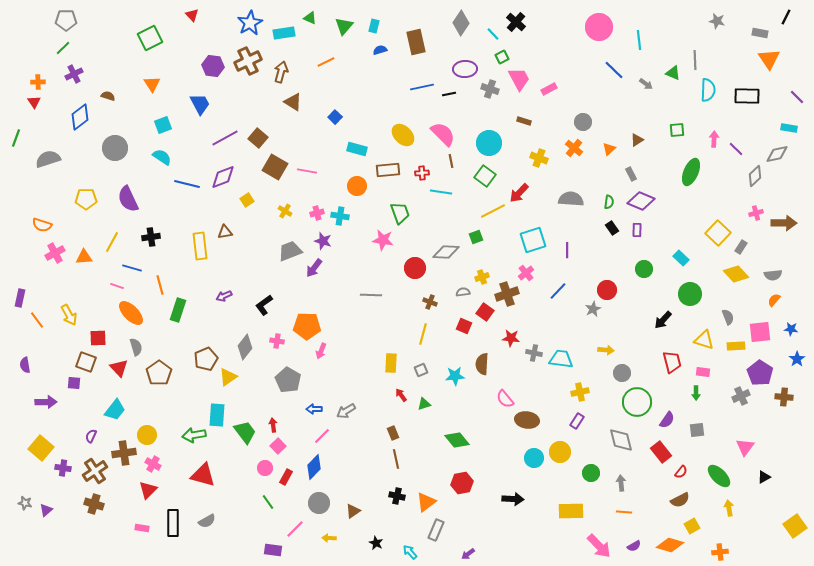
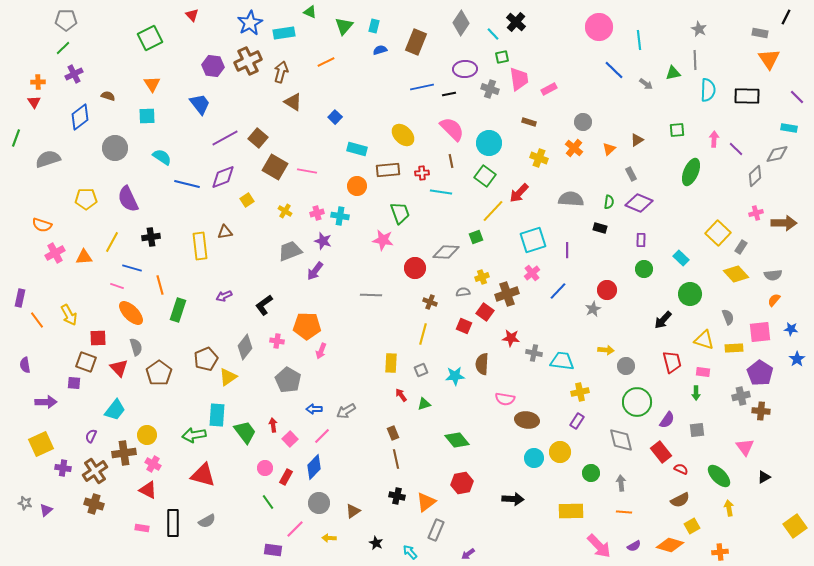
green triangle at (310, 18): moved 6 px up
gray star at (717, 21): moved 18 px left, 8 px down; rotated 14 degrees clockwise
brown rectangle at (416, 42): rotated 35 degrees clockwise
green square at (502, 57): rotated 16 degrees clockwise
green triangle at (673, 73): rotated 35 degrees counterclockwise
pink trapezoid at (519, 79): rotated 20 degrees clockwise
blue trapezoid at (200, 104): rotated 10 degrees counterclockwise
brown rectangle at (524, 121): moved 5 px right, 1 px down
cyan square at (163, 125): moved 16 px left, 9 px up; rotated 18 degrees clockwise
pink semicircle at (443, 134): moved 9 px right, 5 px up
purple diamond at (641, 201): moved 2 px left, 2 px down
yellow line at (493, 211): rotated 20 degrees counterclockwise
black rectangle at (612, 228): moved 12 px left; rotated 40 degrees counterclockwise
purple rectangle at (637, 230): moved 4 px right, 10 px down
purple arrow at (314, 268): moved 1 px right, 3 px down
pink cross at (526, 273): moved 6 px right
yellow rectangle at (736, 346): moved 2 px left, 2 px down
cyan trapezoid at (561, 359): moved 1 px right, 2 px down
gray circle at (622, 373): moved 4 px right, 7 px up
gray cross at (741, 396): rotated 12 degrees clockwise
brown cross at (784, 397): moved 23 px left, 14 px down
pink semicircle at (505, 399): rotated 42 degrees counterclockwise
pink square at (278, 446): moved 12 px right, 7 px up
pink triangle at (745, 447): rotated 12 degrees counterclockwise
yellow square at (41, 448): moved 4 px up; rotated 25 degrees clockwise
red semicircle at (681, 472): moved 3 px up; rotated 104 degrees counterclockwise
red triangle at (148, 490): rotated 48 degrees counterclockwise
